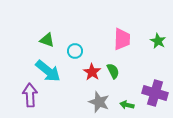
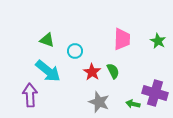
green arrow: moved 6 px right, 1 px up
